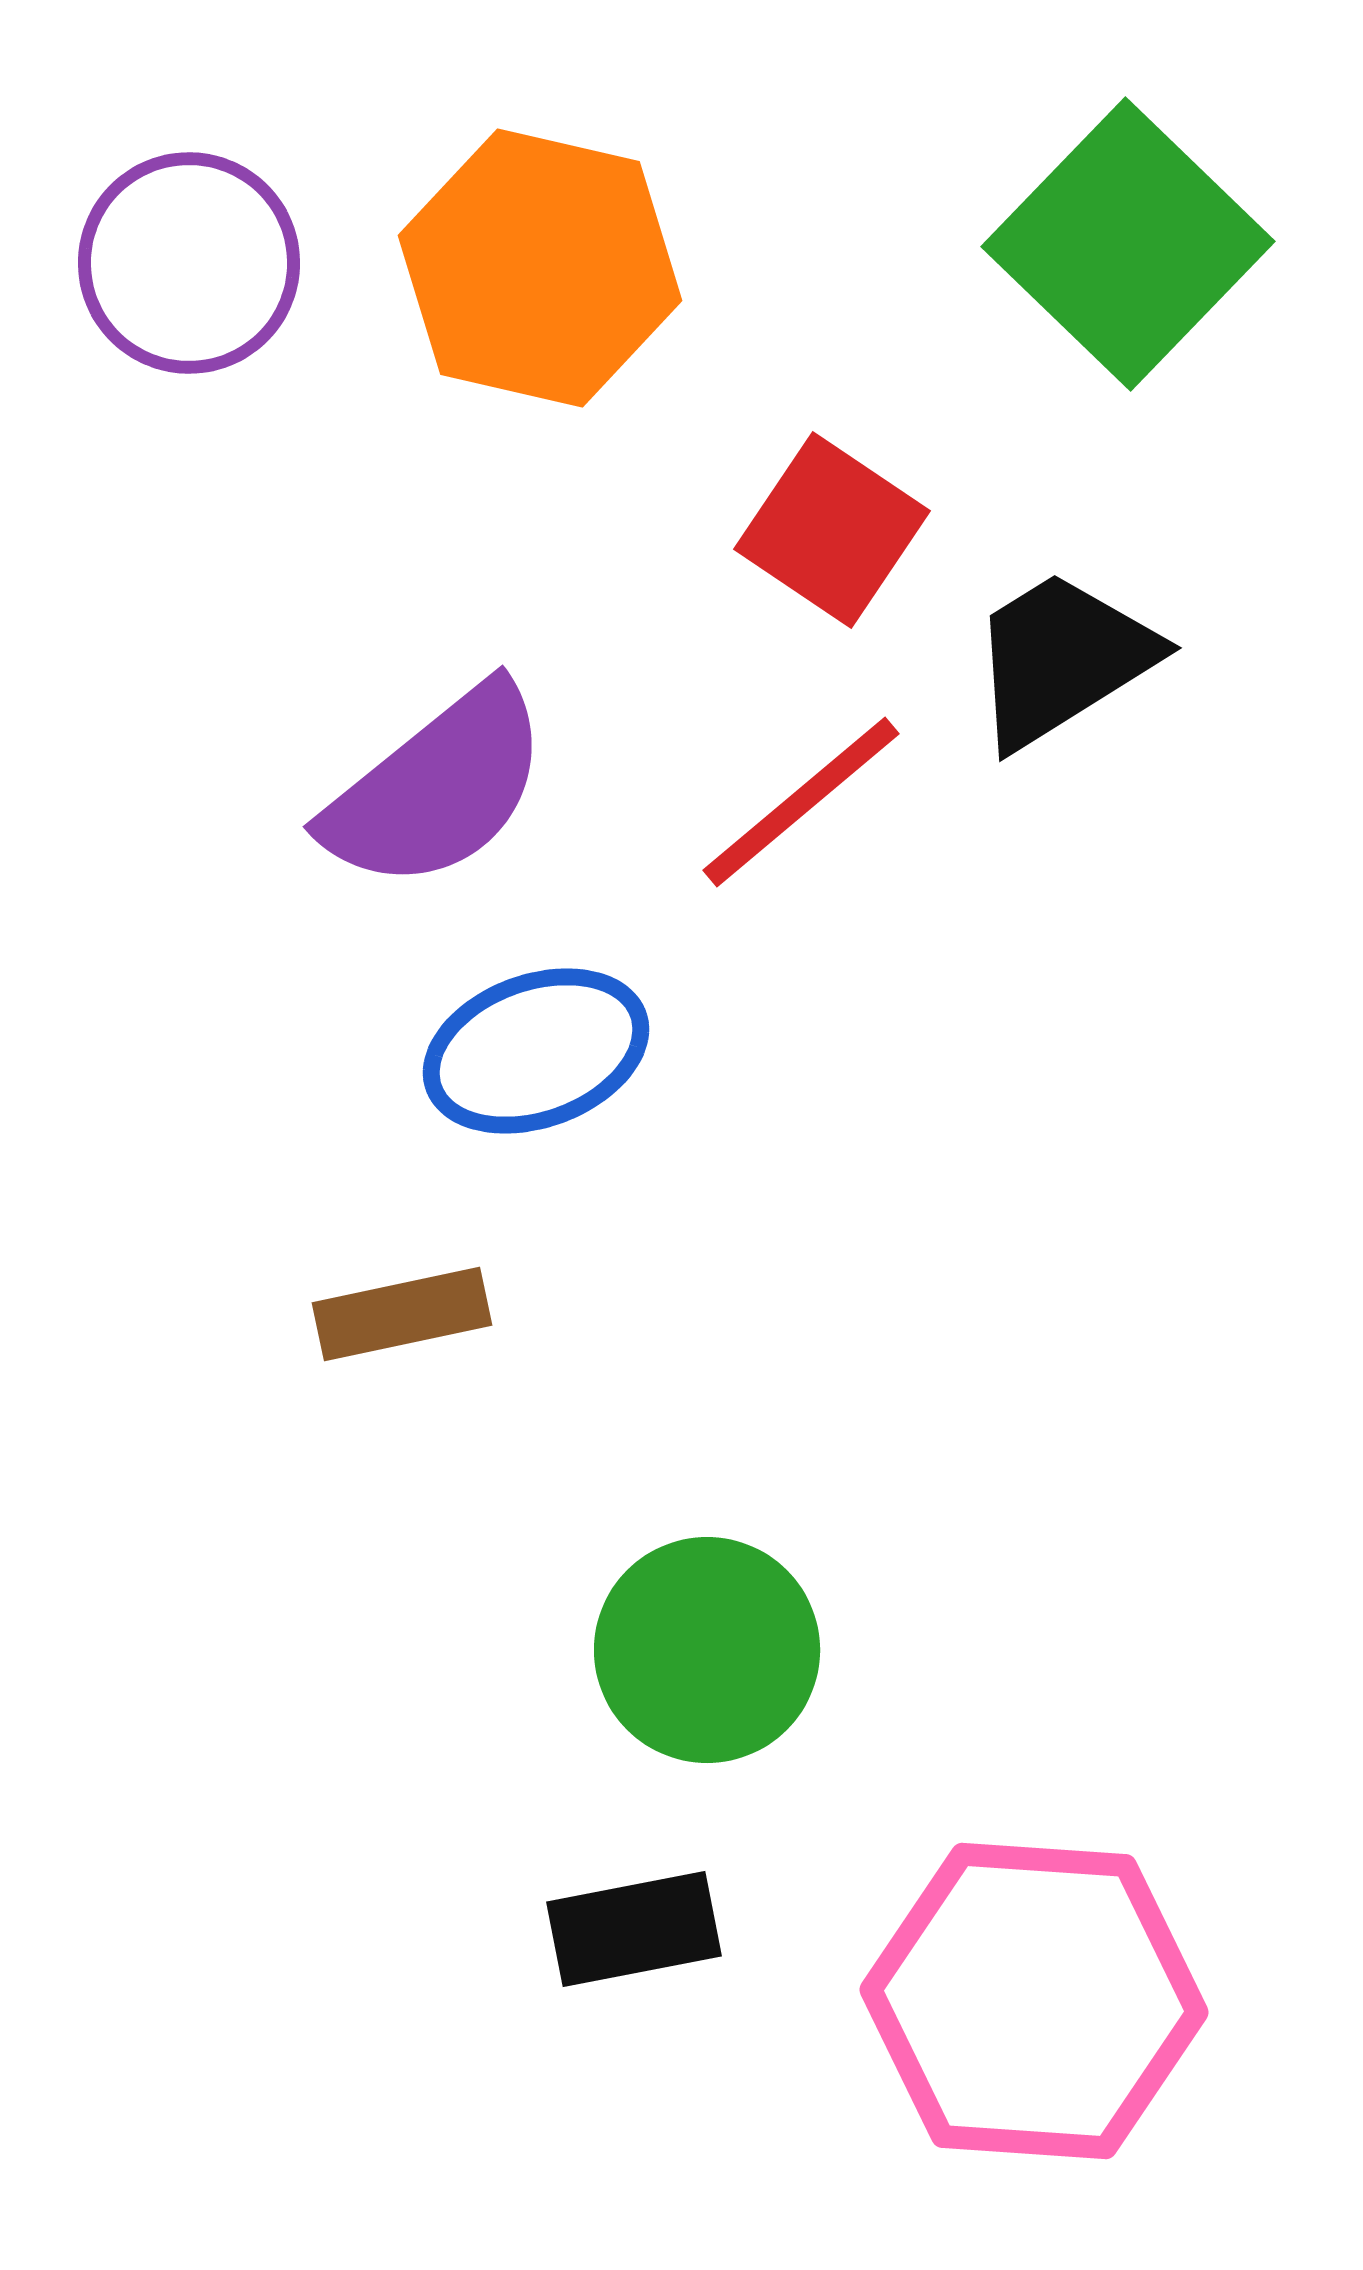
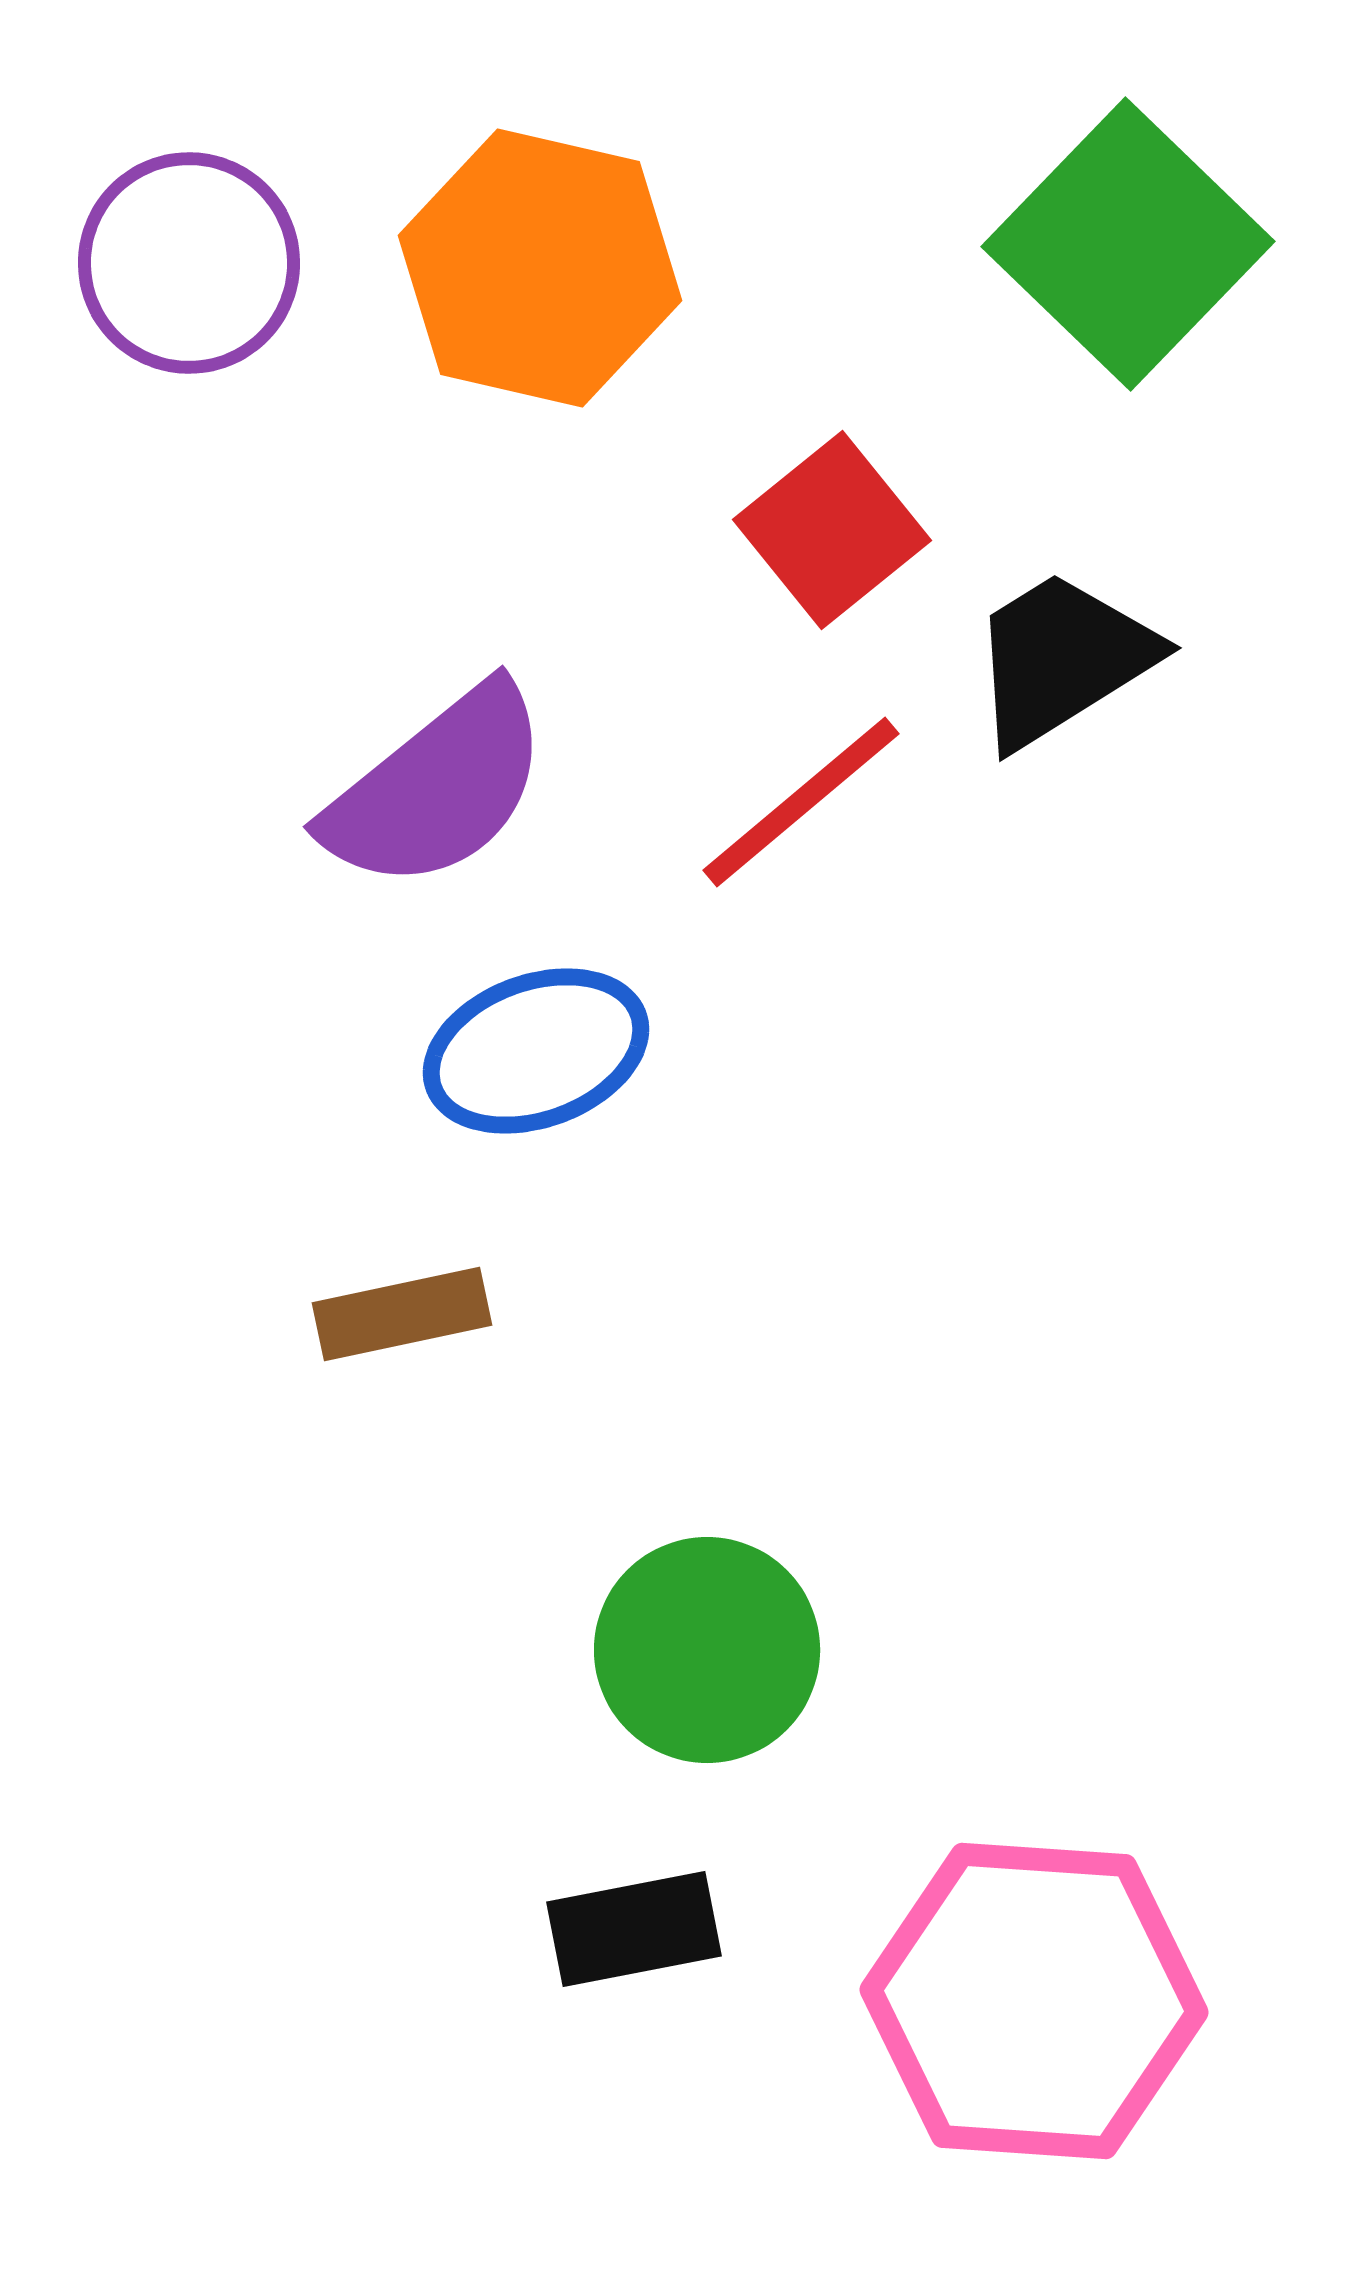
red square: rotated 17 degrees clockwise
